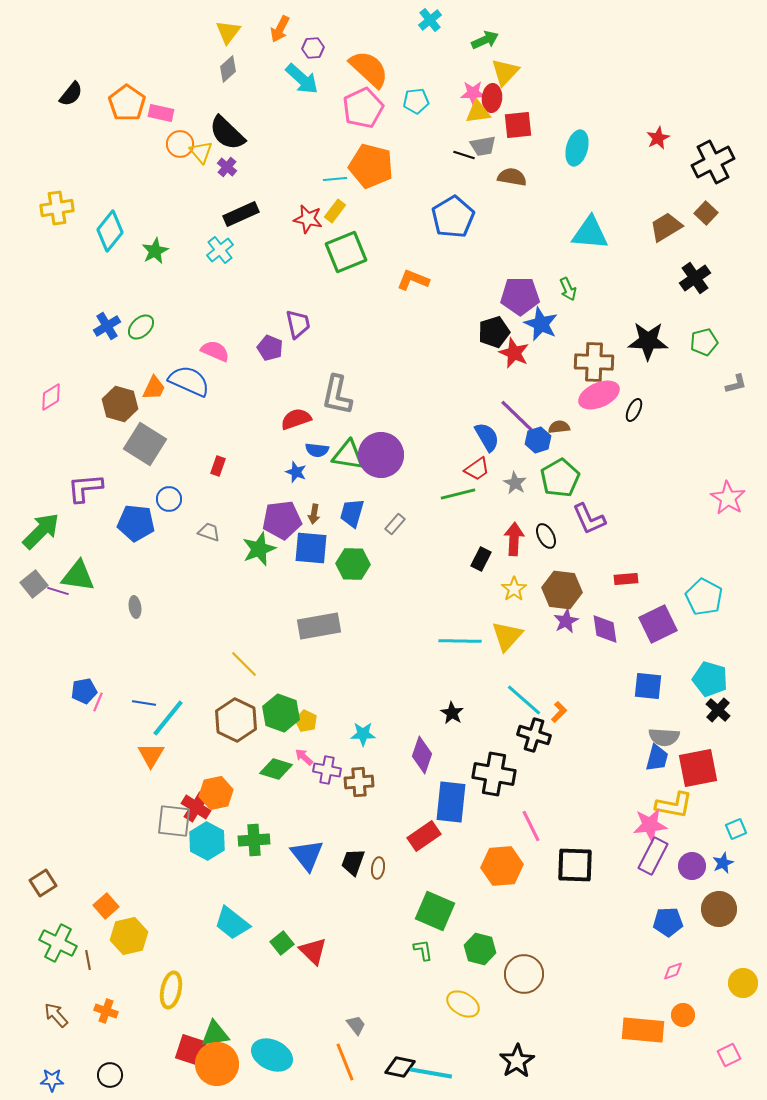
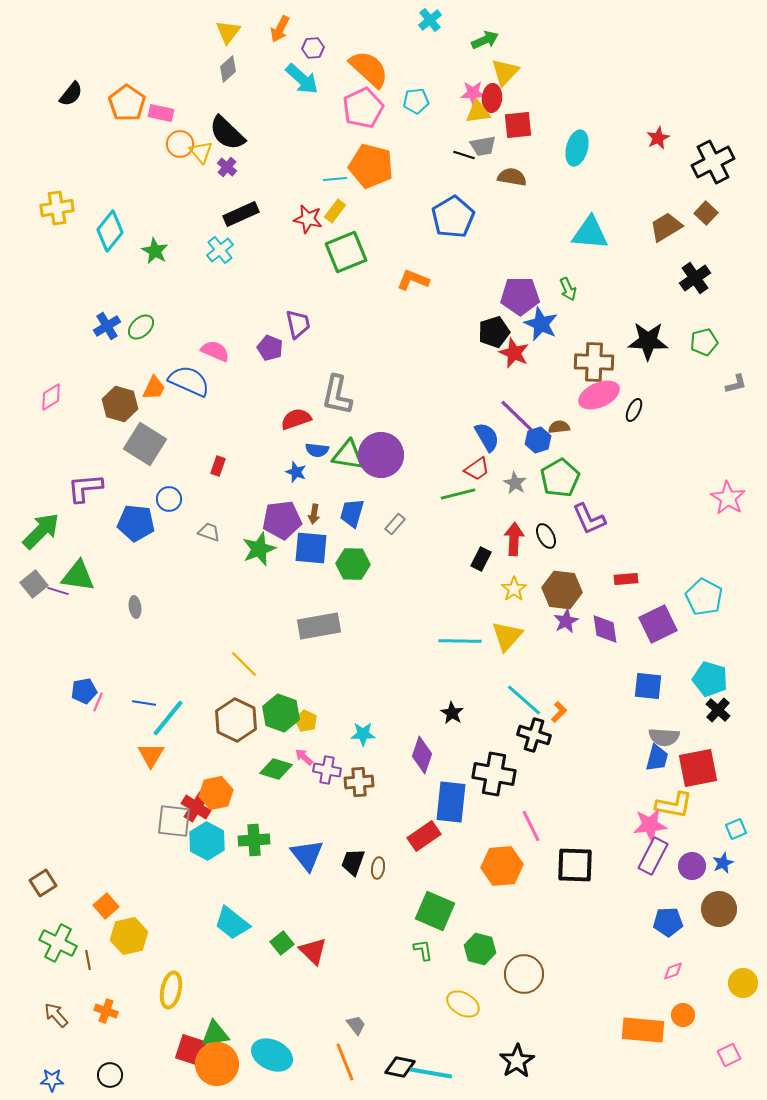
green star at (155, 251): rotated 16 degrees counterclockwise
